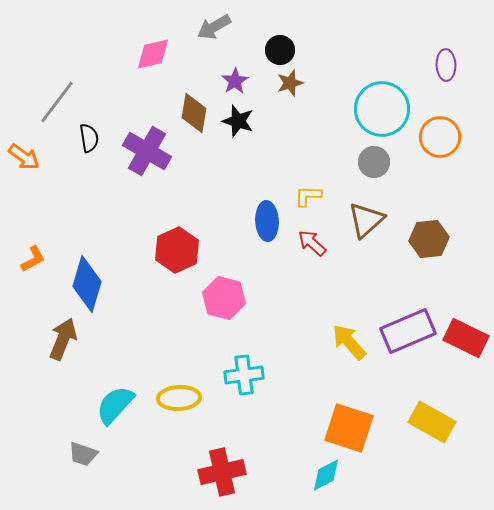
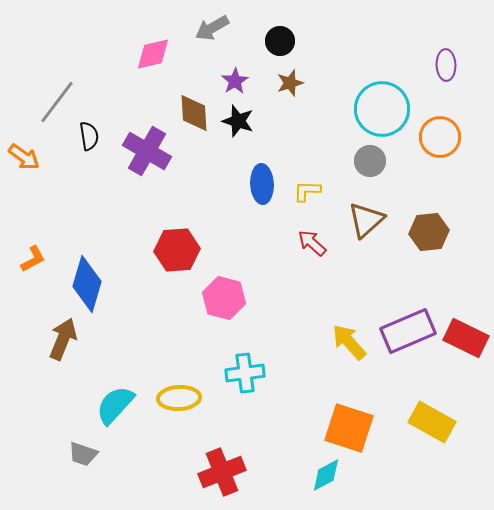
gray arrow: moved 2 px left, 1 px down
black circle: moved 9 px up
brown diamond: rotated 12 degrees counterclockwise
black semicircle: moved 2 px up
gray circle: moved 4 px left, 1 px up
yellow L-shape: moved 1 px left, 5 px up
blue ellipse: moved 5 px left, 37 px up
brown hexagon: moved 7 px up
red hexagon: rotated 21 degrees clockwise
cyan cross: moved 1 px right, 2 px up
red cross: rotated 9 degrees counterclockwise
